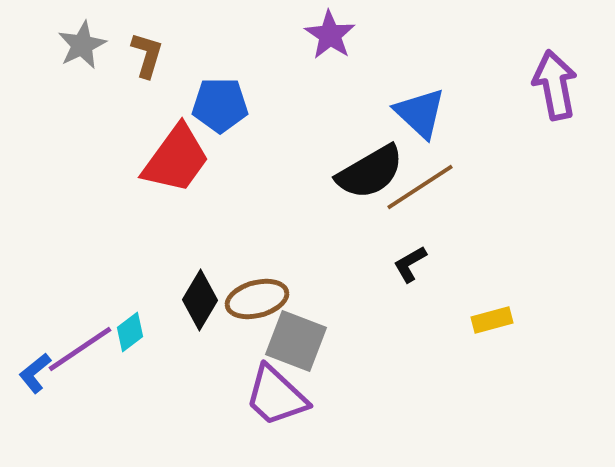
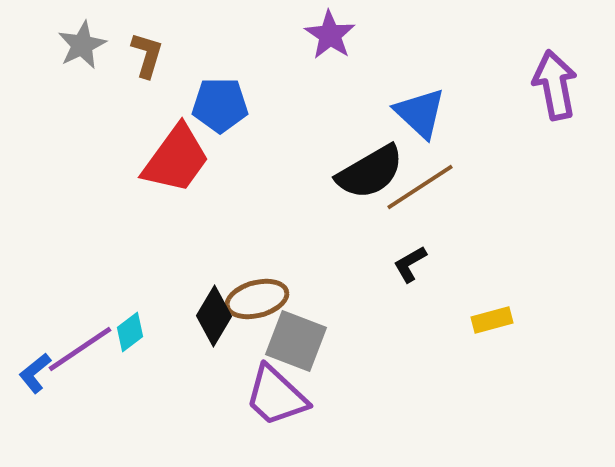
black diamond: moved 14 px right, 16 px down
